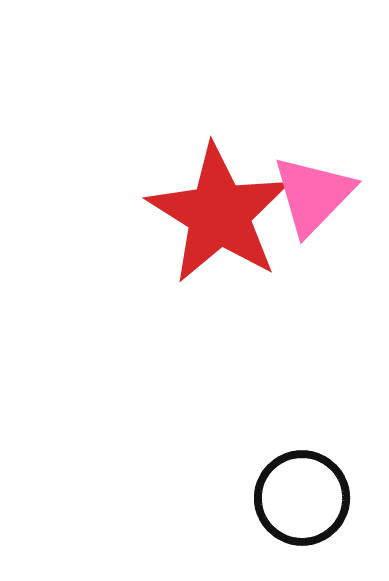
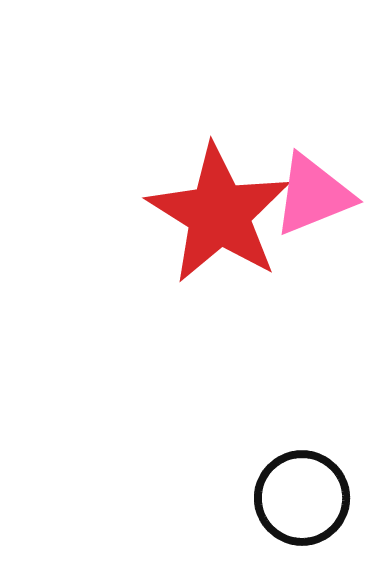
pink triangle: rotated 24 degrees clockwise
